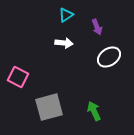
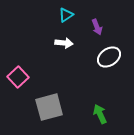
pink square: rotated 20 degrees clockwise
green arrow: moved 6 px right, 3 px down
